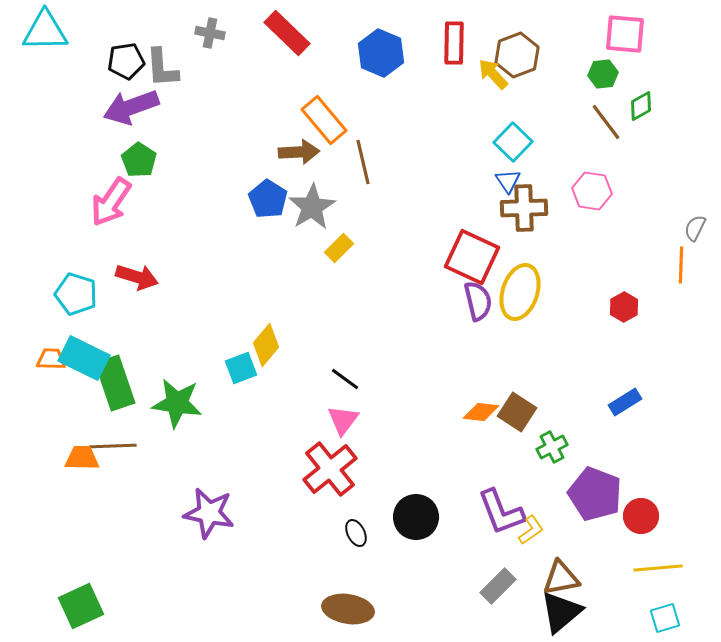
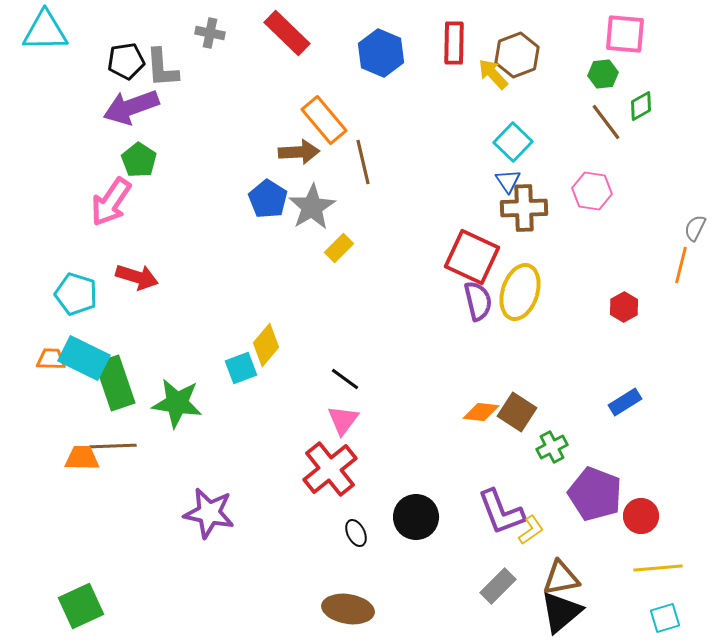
orange line at (681, 265): rotated 12 degrees clockwise
